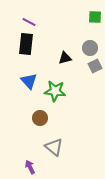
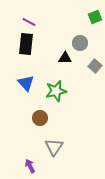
green square: rotated 24 degrees counterclockwise
gray circle: moved 10 px left, 5 px up
black triangle: rotated 16 degrees clockwise
gray square: rotated 24 degrees counterclockwise
blue triangle: moved 3 px left, 2 px down
green star: moved 1 px right; rotated 20 degrees counterclockwise
gray triangle: rotated 24 degrees clockwise
purple arrow: moved 1 px up
